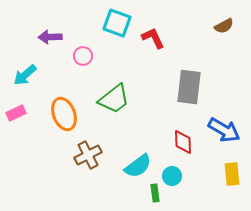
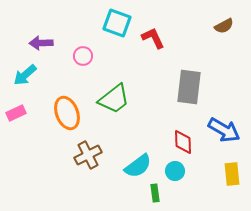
purple arrow: moved 9 px left, 6 px down
orange ellipse: moved 3 px right, 1 px up
cyan circle: moved 3 px right, 5 px up
